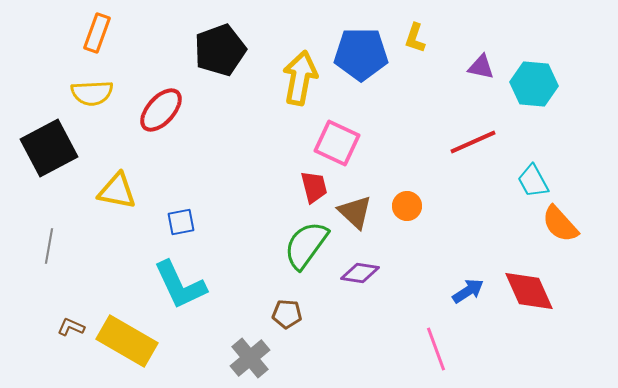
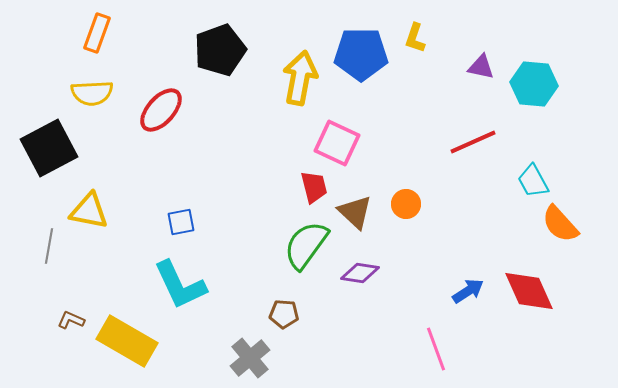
yellow triangle: moved 28 px left, 20 px down
orange circle: moved 1 px left, 2 px up
brown pentagon: moved 3 px left
brown L-shape: moved 7 px up
